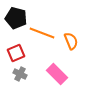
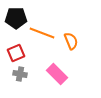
black pentagon: rotated 15 degrees counterclockwise
gray cross: rotated 16 degrees counterclockwise
